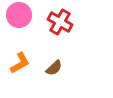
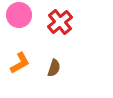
red cross: rotated 20 degrees clockwise
brown semicircle: rotated 30 degrees counterclockwise
